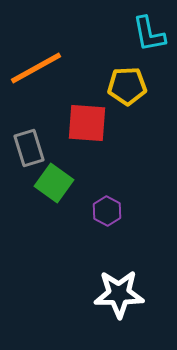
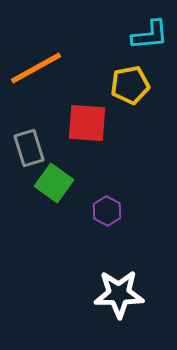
cyan L-shape: moved 1 px right, 1 px down; rotated 84 degrees counterclockwise
yellow pentagon: moved 3 px right, 1 px up; rotated 9 degrees counterclockwise
